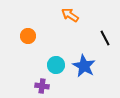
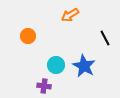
orange arrow: rotated 66 degrees counterclockwise
purple cross: moved 2 px right
